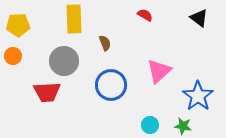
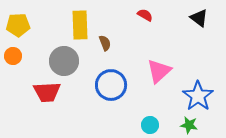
yellow rectangle: moved 6 px right, 6 px down
green star: moved 6 px right, 1 px up
